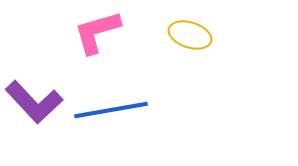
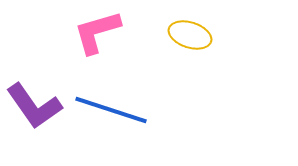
purple L-shape: moved 4 px down; rotated 8 degrees clockwise
blue line: rotated 28 degrees clockwise
